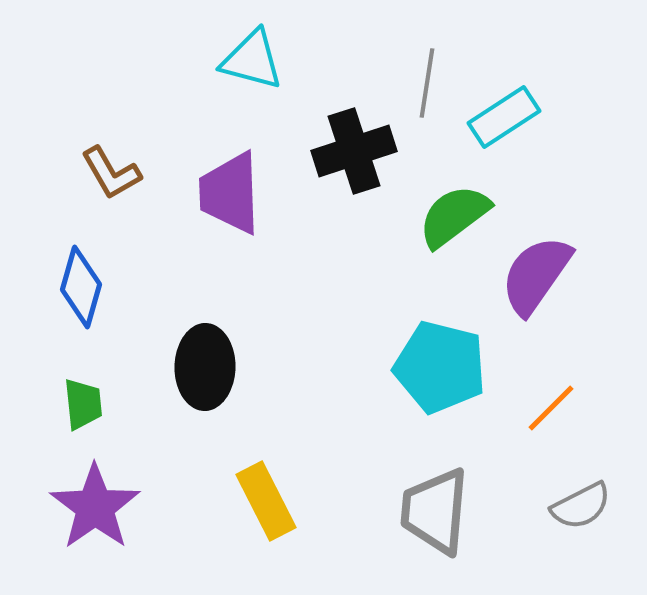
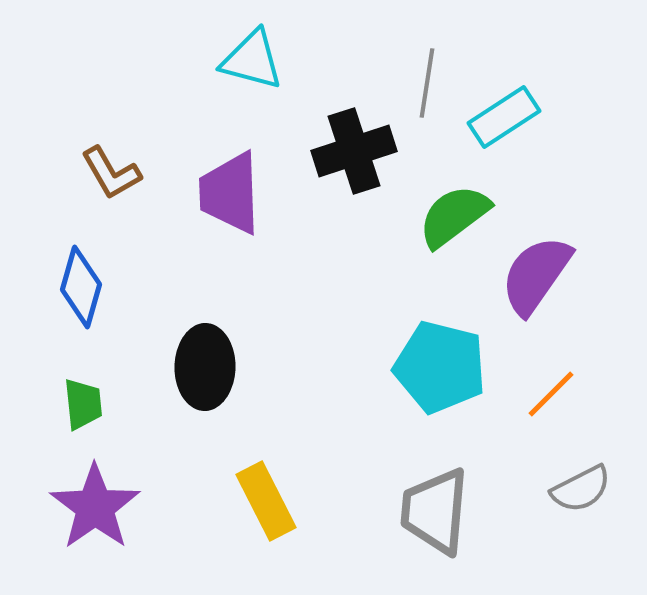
orange line: moved 14 px up
gray semicircle: moved 17 px up
